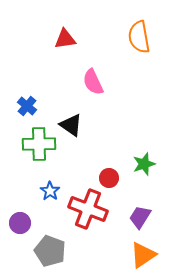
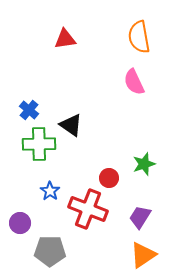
pink semicircle: moved 41 px right
blue cross: moved 2 px right, 4 px down
gray pentagon: rotated 20 degrees counterclockwise
